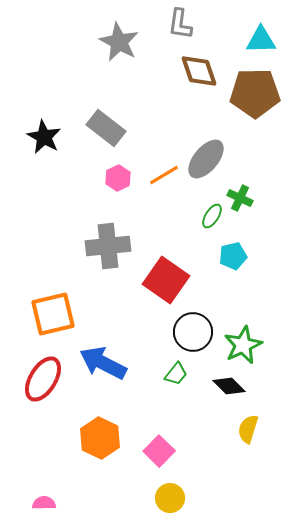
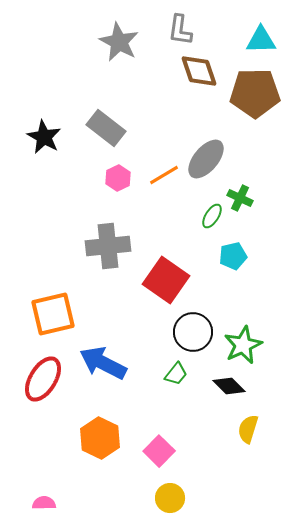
gray L-shape: moved 6 px down
